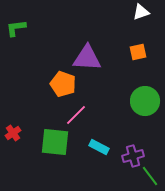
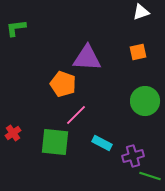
cyan rectangle: moved 3 px right, 4 px up
green line: rotated 35 degrees counterclockwise
